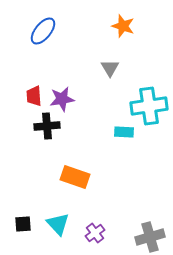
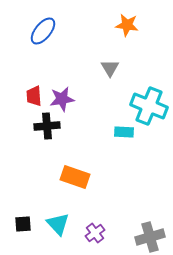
orange star: moved 4 px right, 1 px up; rotated 10 degrees counterclockwise
cyan cross: rotated 30 degrees clockwise
